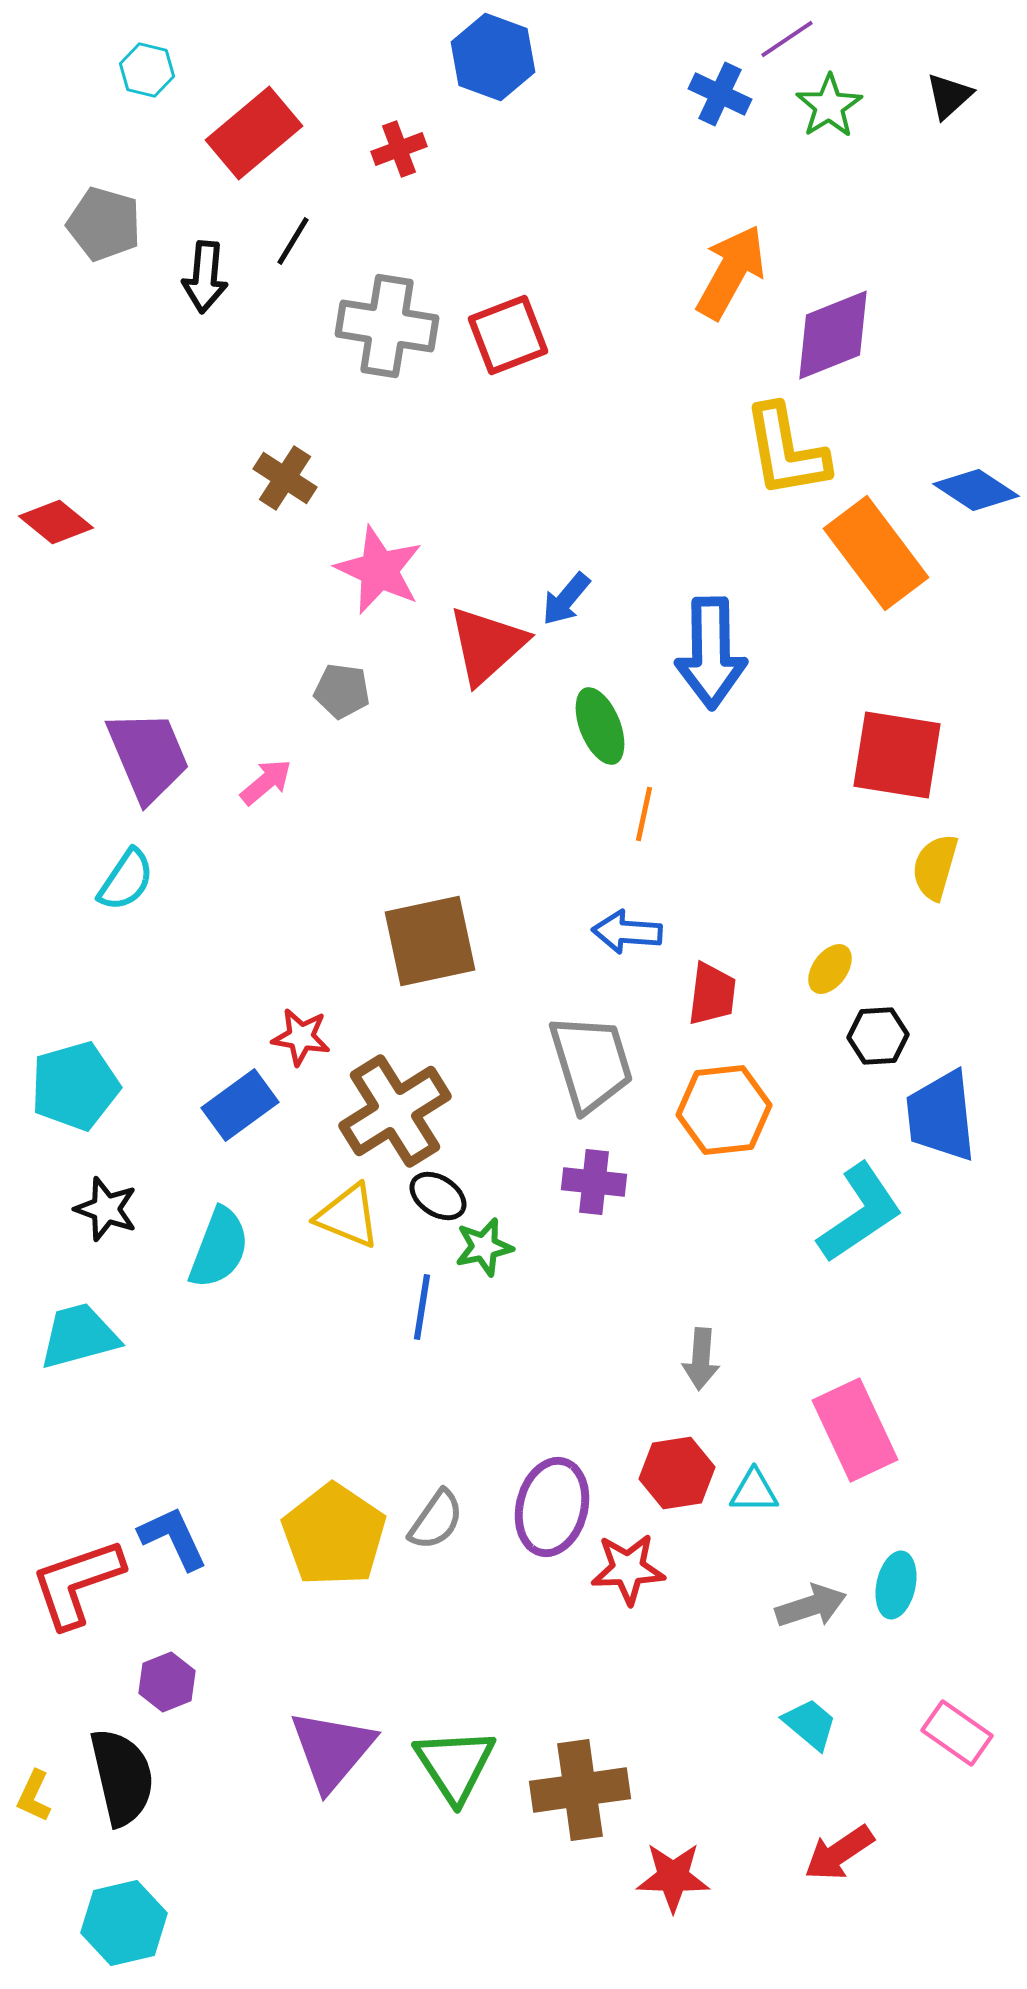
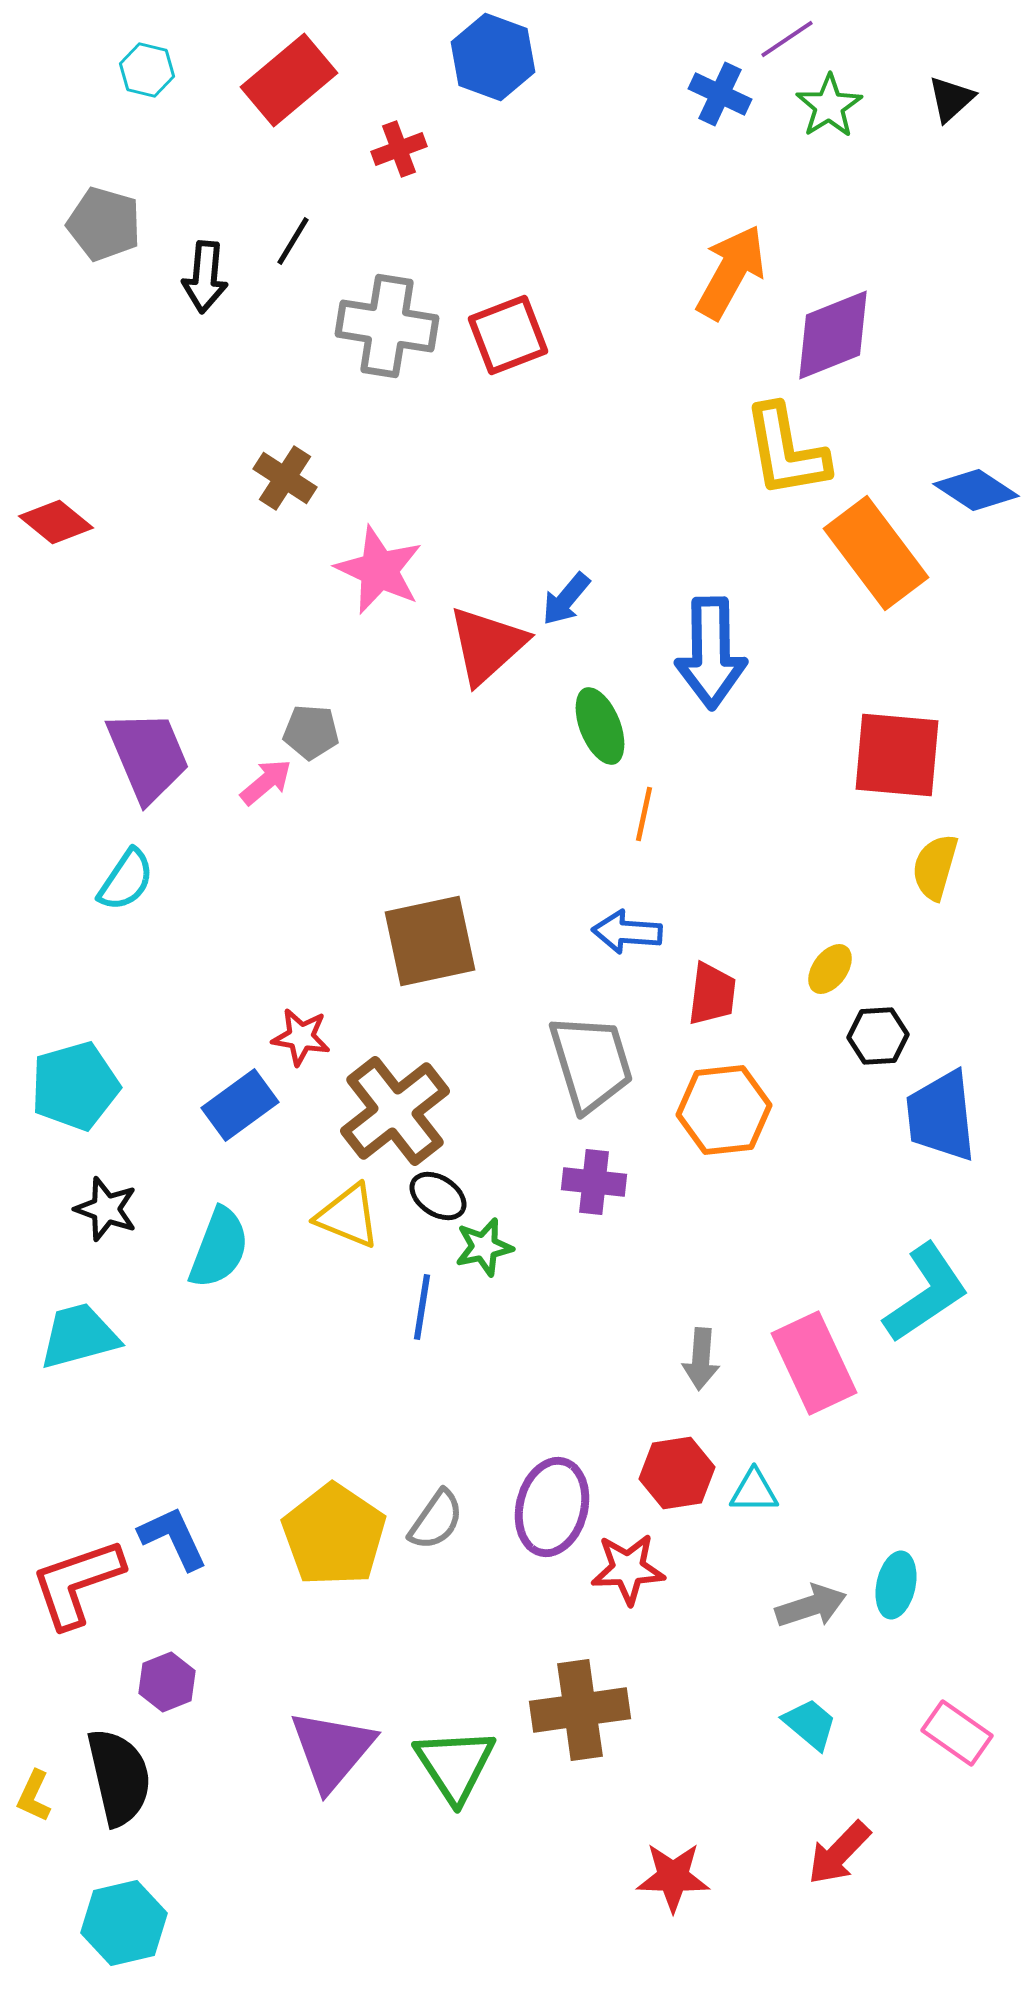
black triangle at (949, 96): moved 2 px right, 3 px down
red rectangle at (254, 133): moved 35 px right, 53 px up
gray pentagon at (342, 691): moved 31 px left, 41 px down; rotated 4 degrees counterclockwise
red square at (897, 755): rotated 4 degrees counterclockwise
brown cross at (395, 1111): rotated 6 degrees counterclockwise
cyan L-shape at (860, 1213): moved 66 px right, 80 px down
pink rectangle at (855, 1430): moved 41 px left, 67 px up
black semicircle at (122, 1777): moved 3 px left
brown cross at (580, 1790): moved 80 px up
red arrow at (839, 1853): rotated 12 degrees counterclockwise
